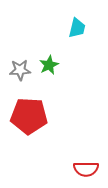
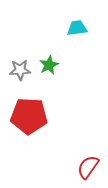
cyan trapezoid: rotated 110 degrees counterclockwise
red semicircle: moved 2 px right, 2 px up; rotated 125 degrees clockwise
